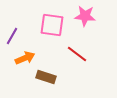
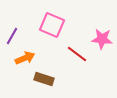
pink star: moved 17 px right, 23 px down
pink square: rotated 15 degrees clockwise
brown rectangle: moved 2 px left, 2 px down
